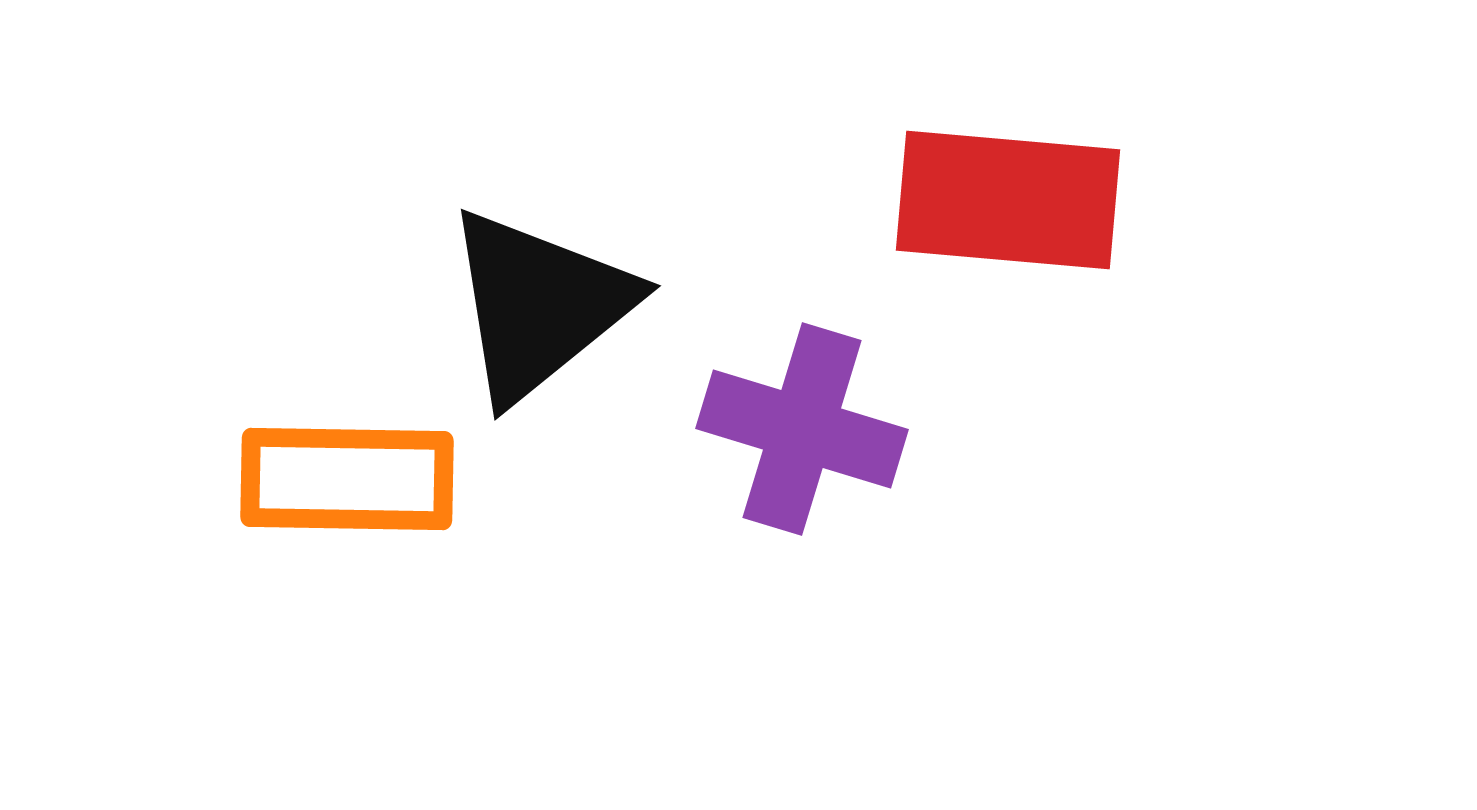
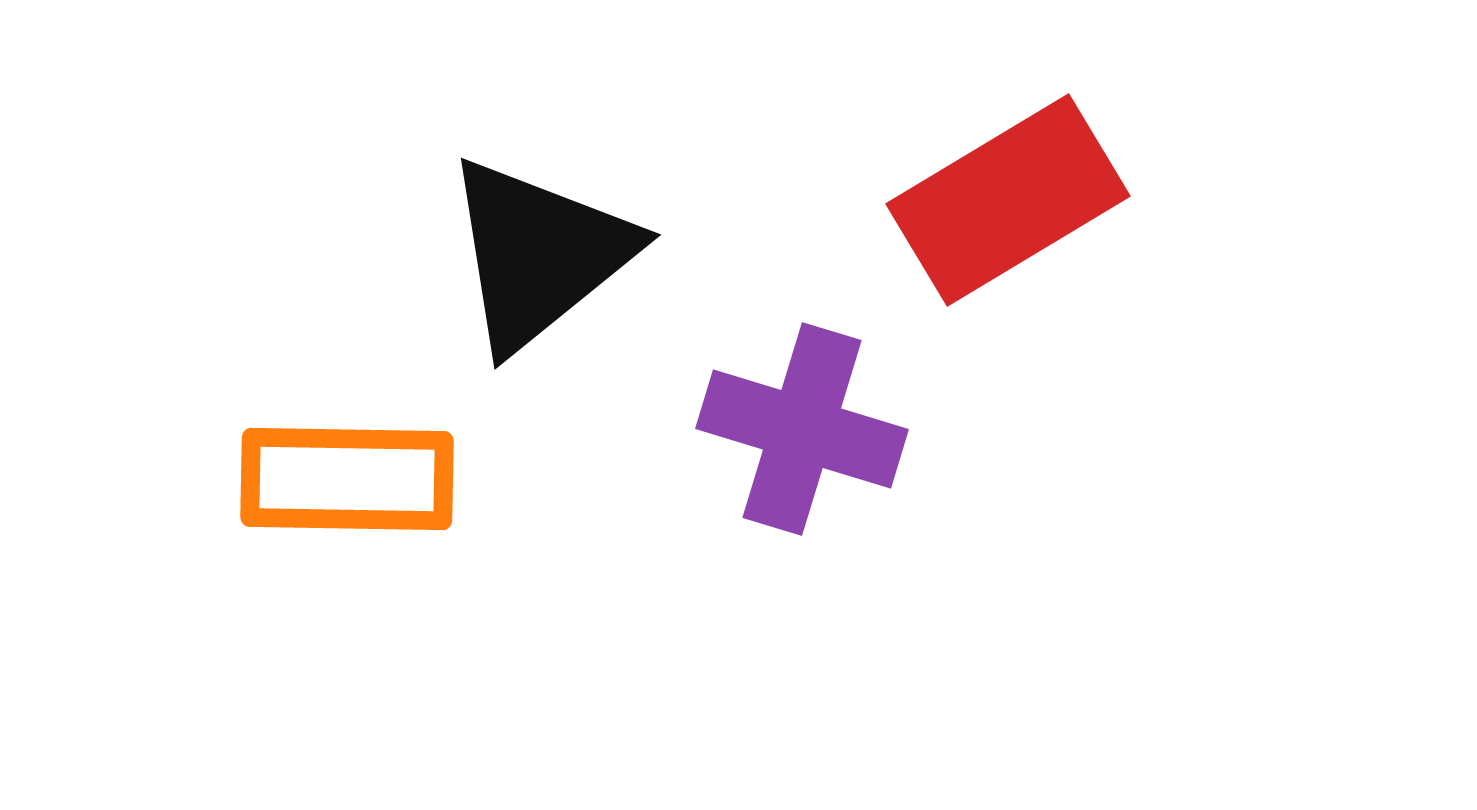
red rectangle: rotated 36 degrees counterclockwise
black triangle: moved 51 px up
